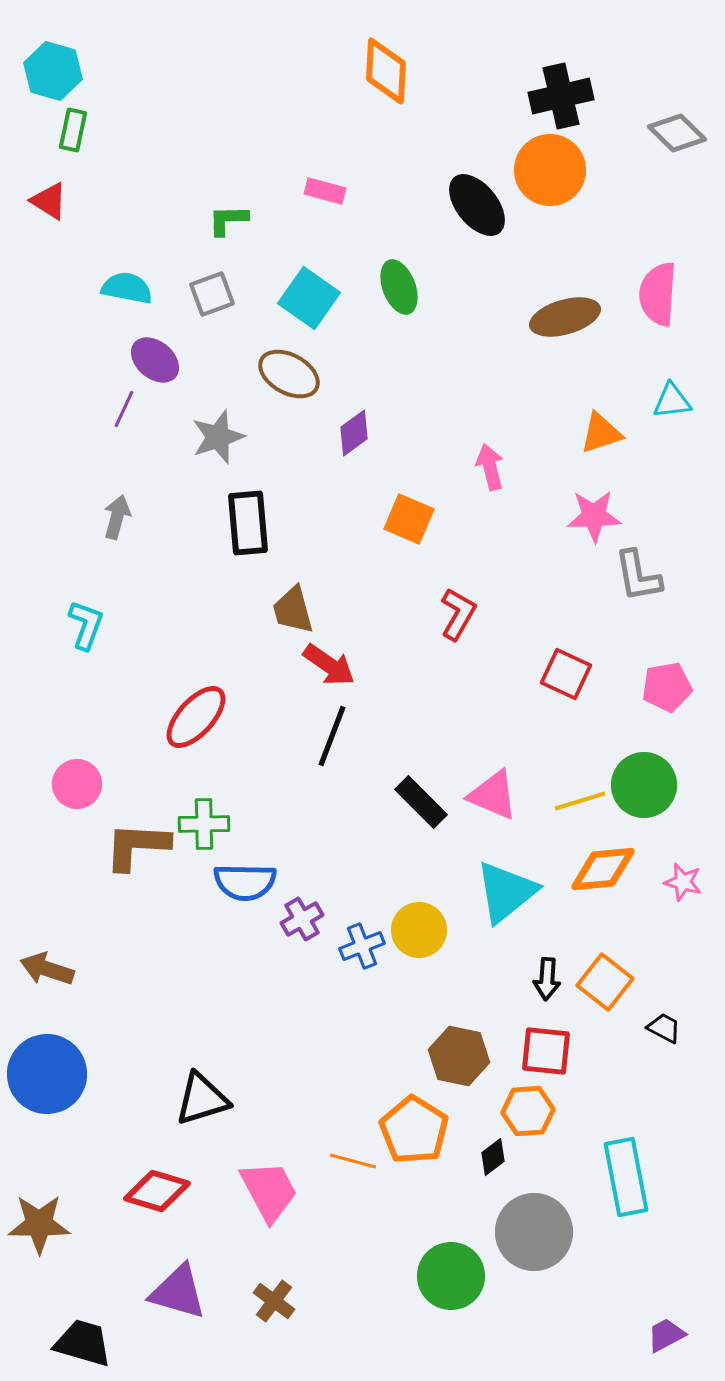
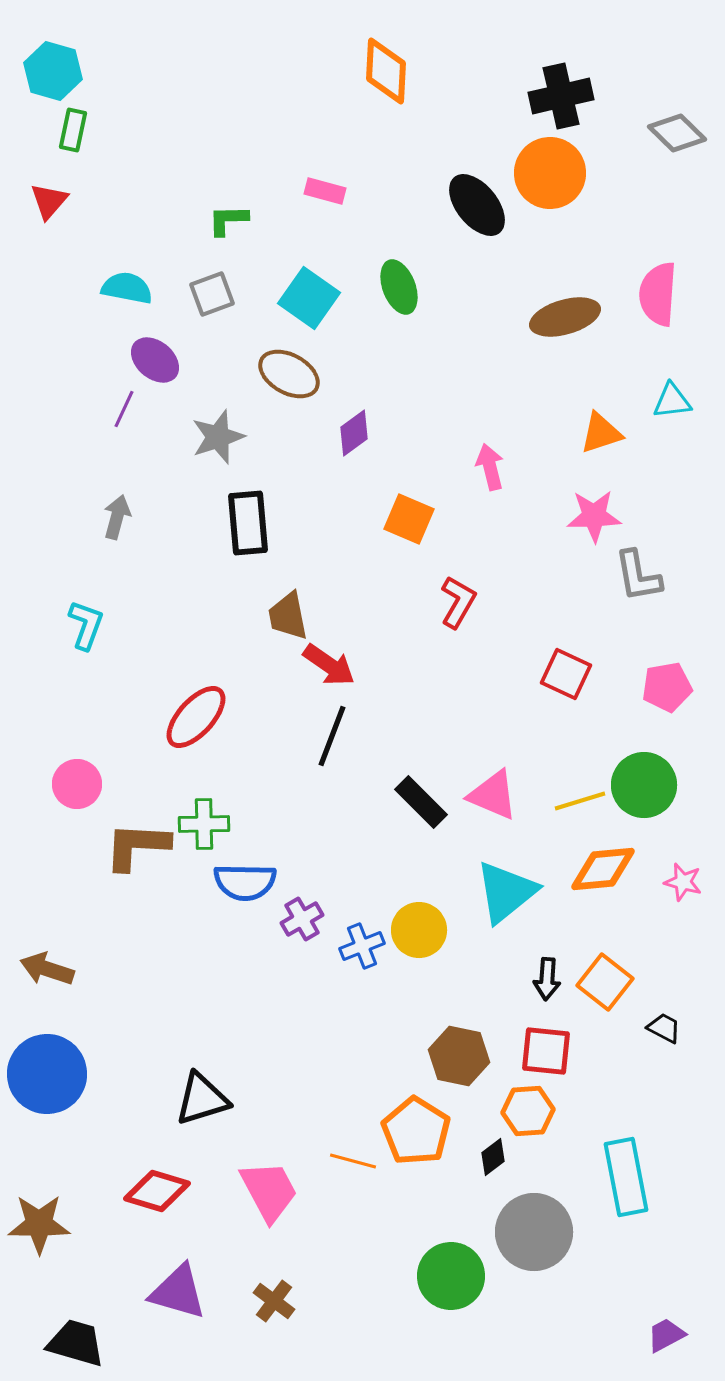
orange circle at (550, 170): moved 3 px down
red triangle at (49, 201): rotated 39 degrees clockwise
brown trapezoid at (293, 610): moved 5 px left, 6 px down; rotated 4 degrees clockwise
red L-shape at (458, 614): moved 12 px up
orange pentagon at (414, 1130): moved 2 px right, 1 px down
black trapezoid at (83, 1343): moved 7 px left
